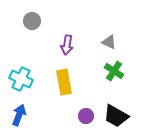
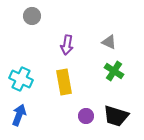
gray circle: moved 5 px up
black trapezoid: rotated 12 degrees counterclockwise
